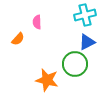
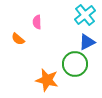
cyan cross: rotated 25 degrees counterclockwise
orange semicircle: rotated 88 degrees clockwise
